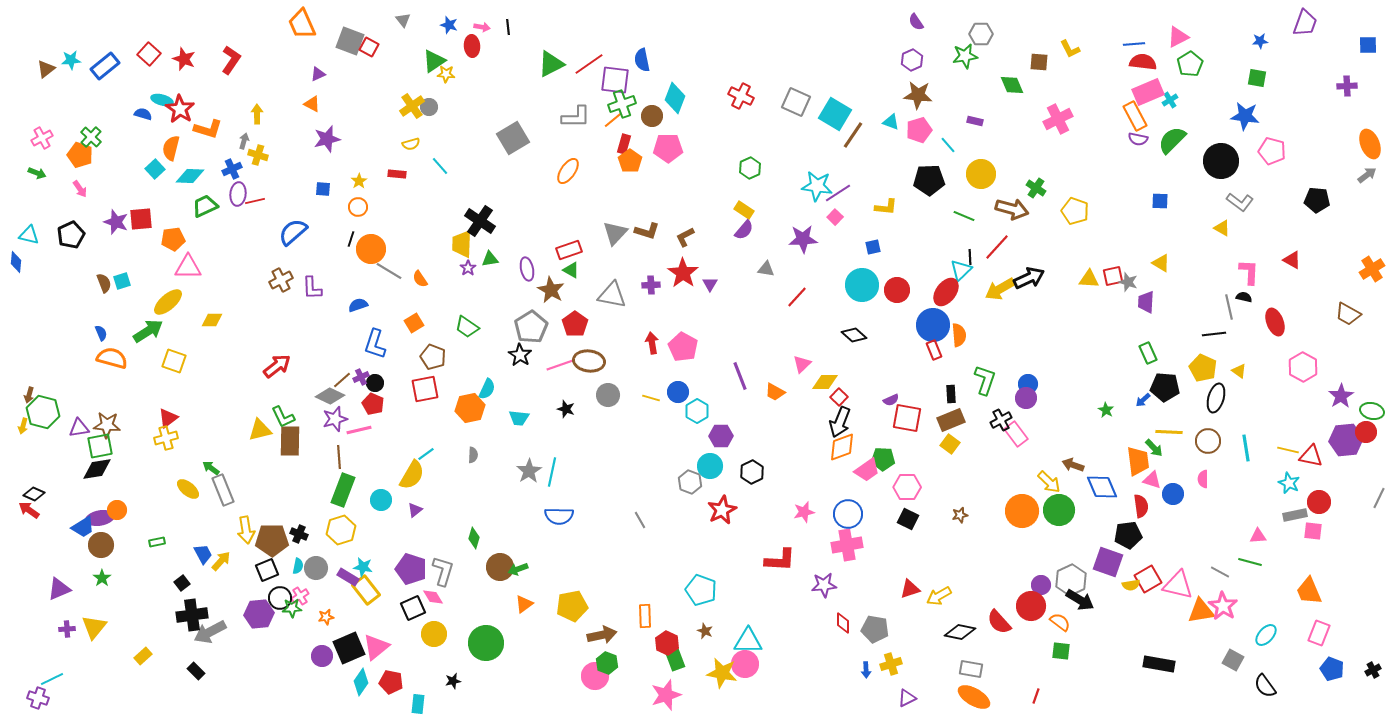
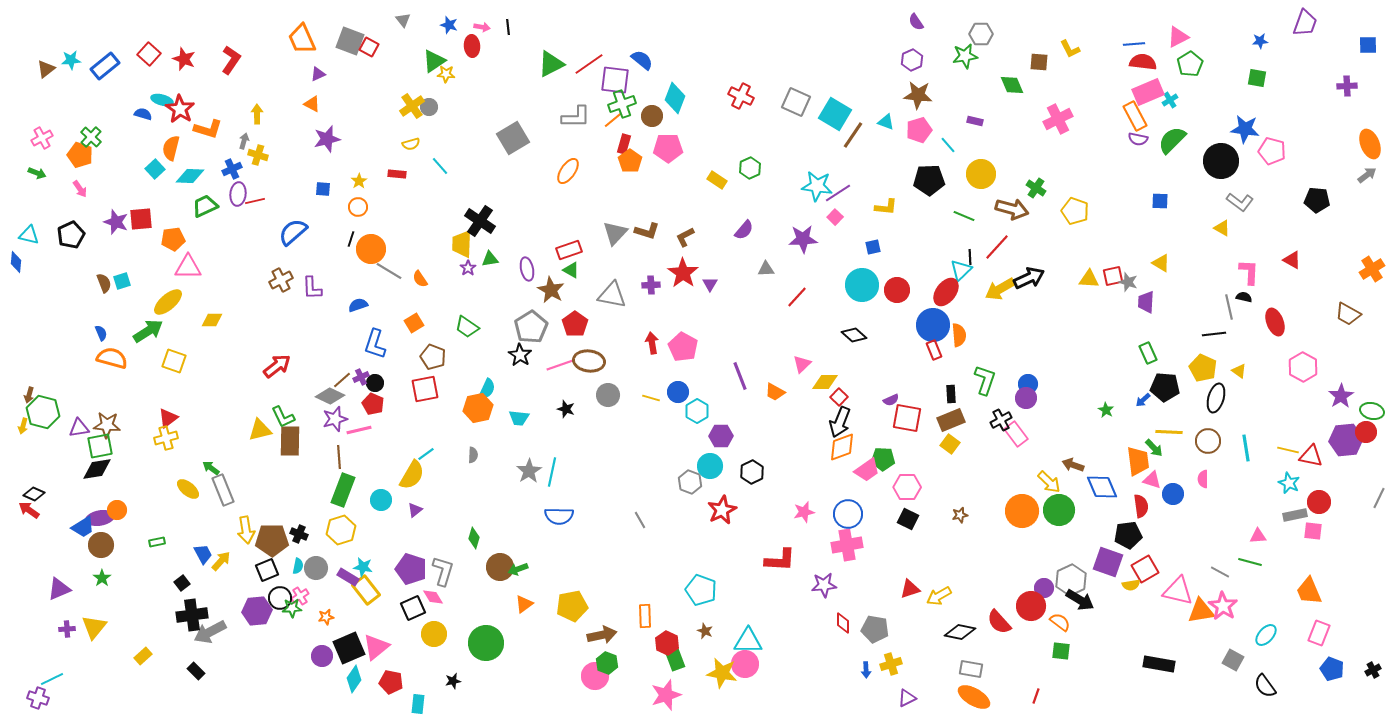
orange trapezoid at (302, 24): moved 15 px down
blue semicircle at (642, 60): rotated 140 degrees clockwise
blue star at (1245, 116): moved 13 px down
cyan triangle at (891, 122): moved 5 px left
yellow rectangle at (744, 210): moved 27 px left, 30 px up
gray triangle at (766, 269): rotated 12 degrees counterclockwise
orange hexagon at (470, 408): moved 8 px right
red square at (1148, 579): moved 3 px left, 10 px up
purple circle at (1041, 585): moved 3 px right, 3 px down
pink triangle at (1178, 585): moved 6 px down
purple hexagon at (259, 614): moved 2 px left, 3 px up
cyan diamond at (361, 682): moved 7 px left, 3 px up
